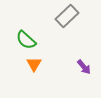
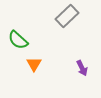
green semicircle: moved 8 px left
purple arrow: moved 2 px left, 1 px down; rotated 14 degrees clockwise
